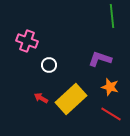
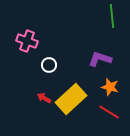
red arrow: moved 3 px right
red line: moved 2 px left, 2 px up
